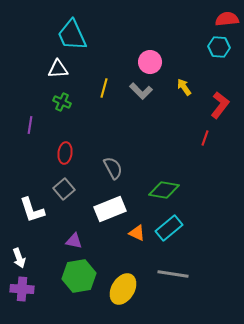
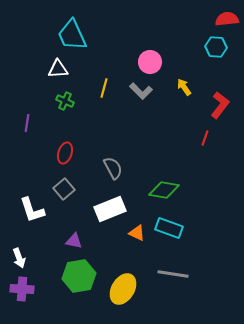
cyan hexagon: moved 3 px left
green cross: moved 3 px right, 1 px up
purple line: moved 3 px left, 2 px up
red ellipse: rotated 10 degrees clockwise
cyan rectangle: rotated 60 degrees clockwise
